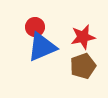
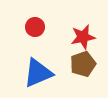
blue triangle: moved 4 px left, 26 px down
brown pentagon: moved 2 px up
